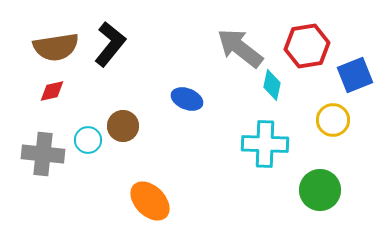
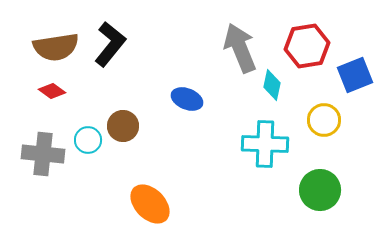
gray arrow: rotated 30 degrees clockwise
red diamond: rotated 48 degrees clockwise
yellow circle: moved 9 px left
orange ellipse: moved 3 px down
